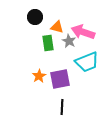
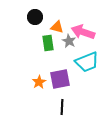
orange star: moved 6 px down
